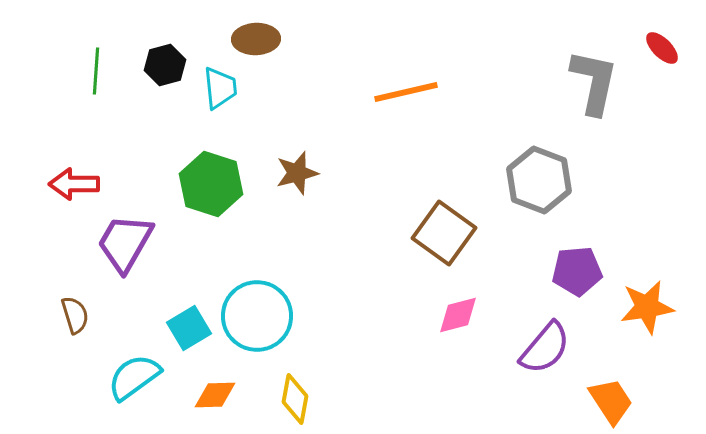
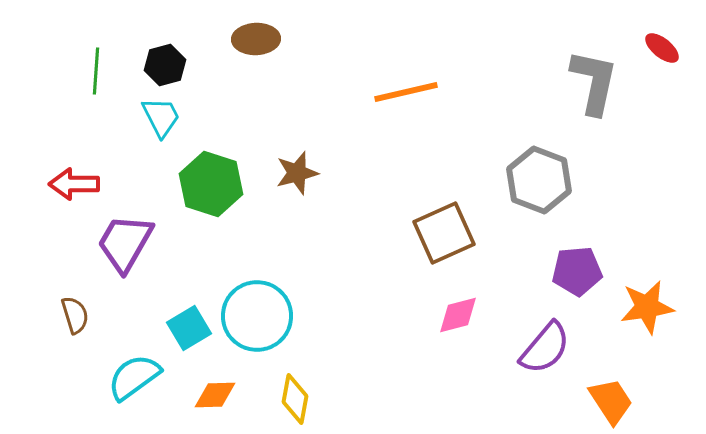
red ellipse: rotated 6 degrees counterclockwise
cyan trapezoid: moved 59 px left, 29 px down; rotated 21 degrees counterclockwise
brown square: rotated 30 degrees clockwise
